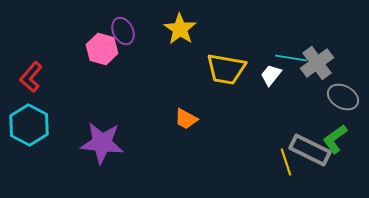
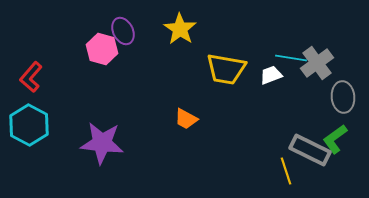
white trapezoid: rotated 30 degrees clockwise
gray ellipse: rotated 56 degrees clockwise
yellow line: moved 9 px down
